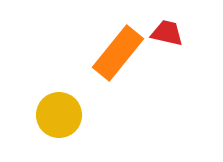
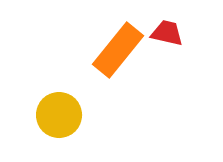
orange rectangle: moved 3 px up
